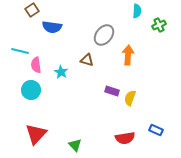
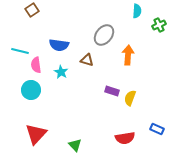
blue semicircle: moved 7 px right, 18 px down
blue rectangle: moved 1 px right, 1 px up
